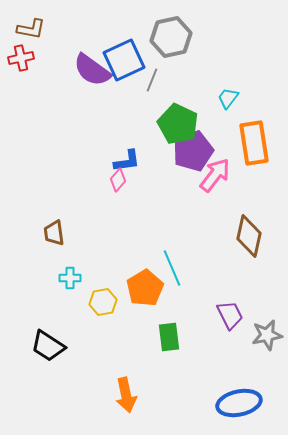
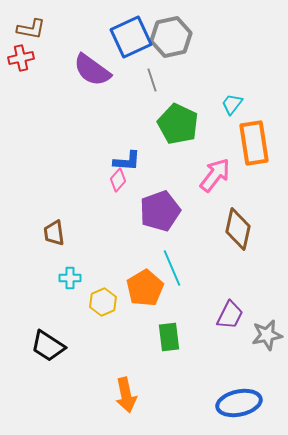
blue square: moved 7 px right, 23 px up
gray line: rotated 40 degrees counterclockwise
cyan trapezoid: moved 4 px right, 6 px down
purple pentagon: moved 33 px left, 60 px down
blue L-shape: rotated 12 degrees clockwise
brown diamond: moved 11 px left, 7 px up
yellow hexagon: rotated 12 degrees counterclockwise
purple trapezoid: rotated 52 degrees clockwise
